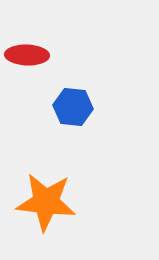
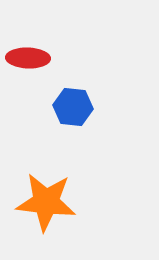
red ellipse: moved 1 px right, 3 px down
